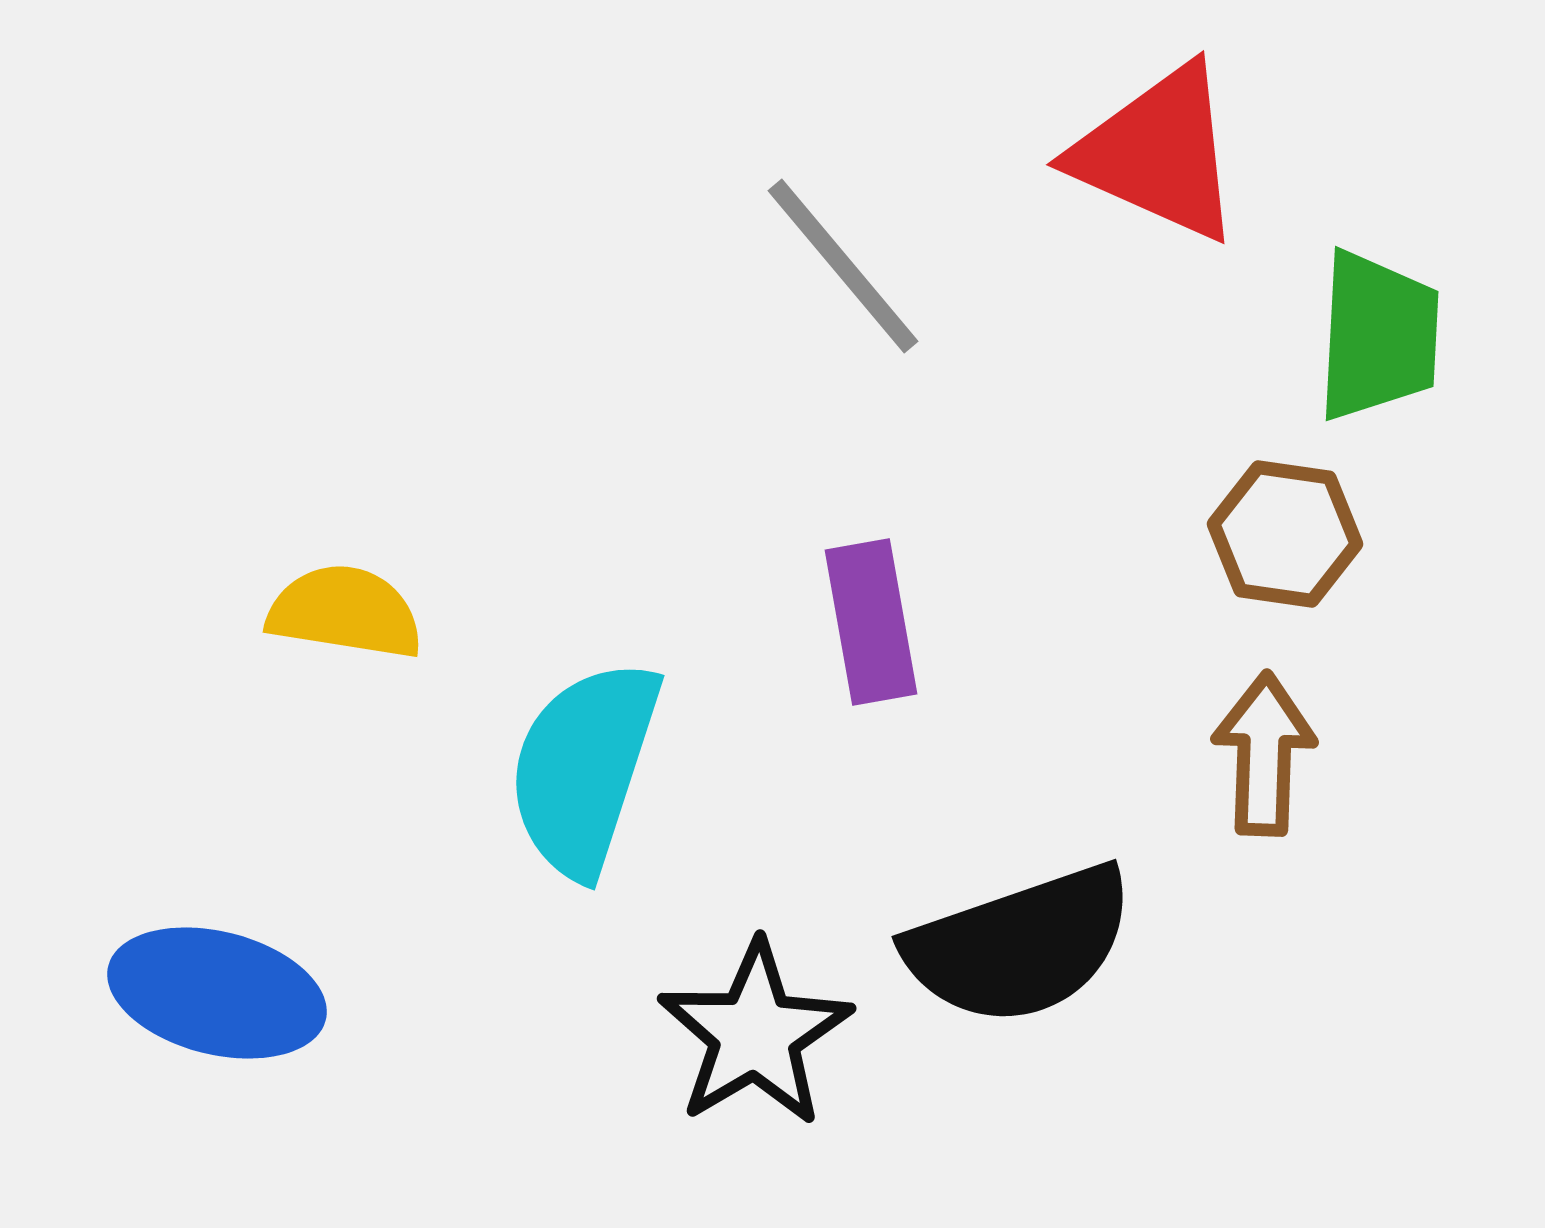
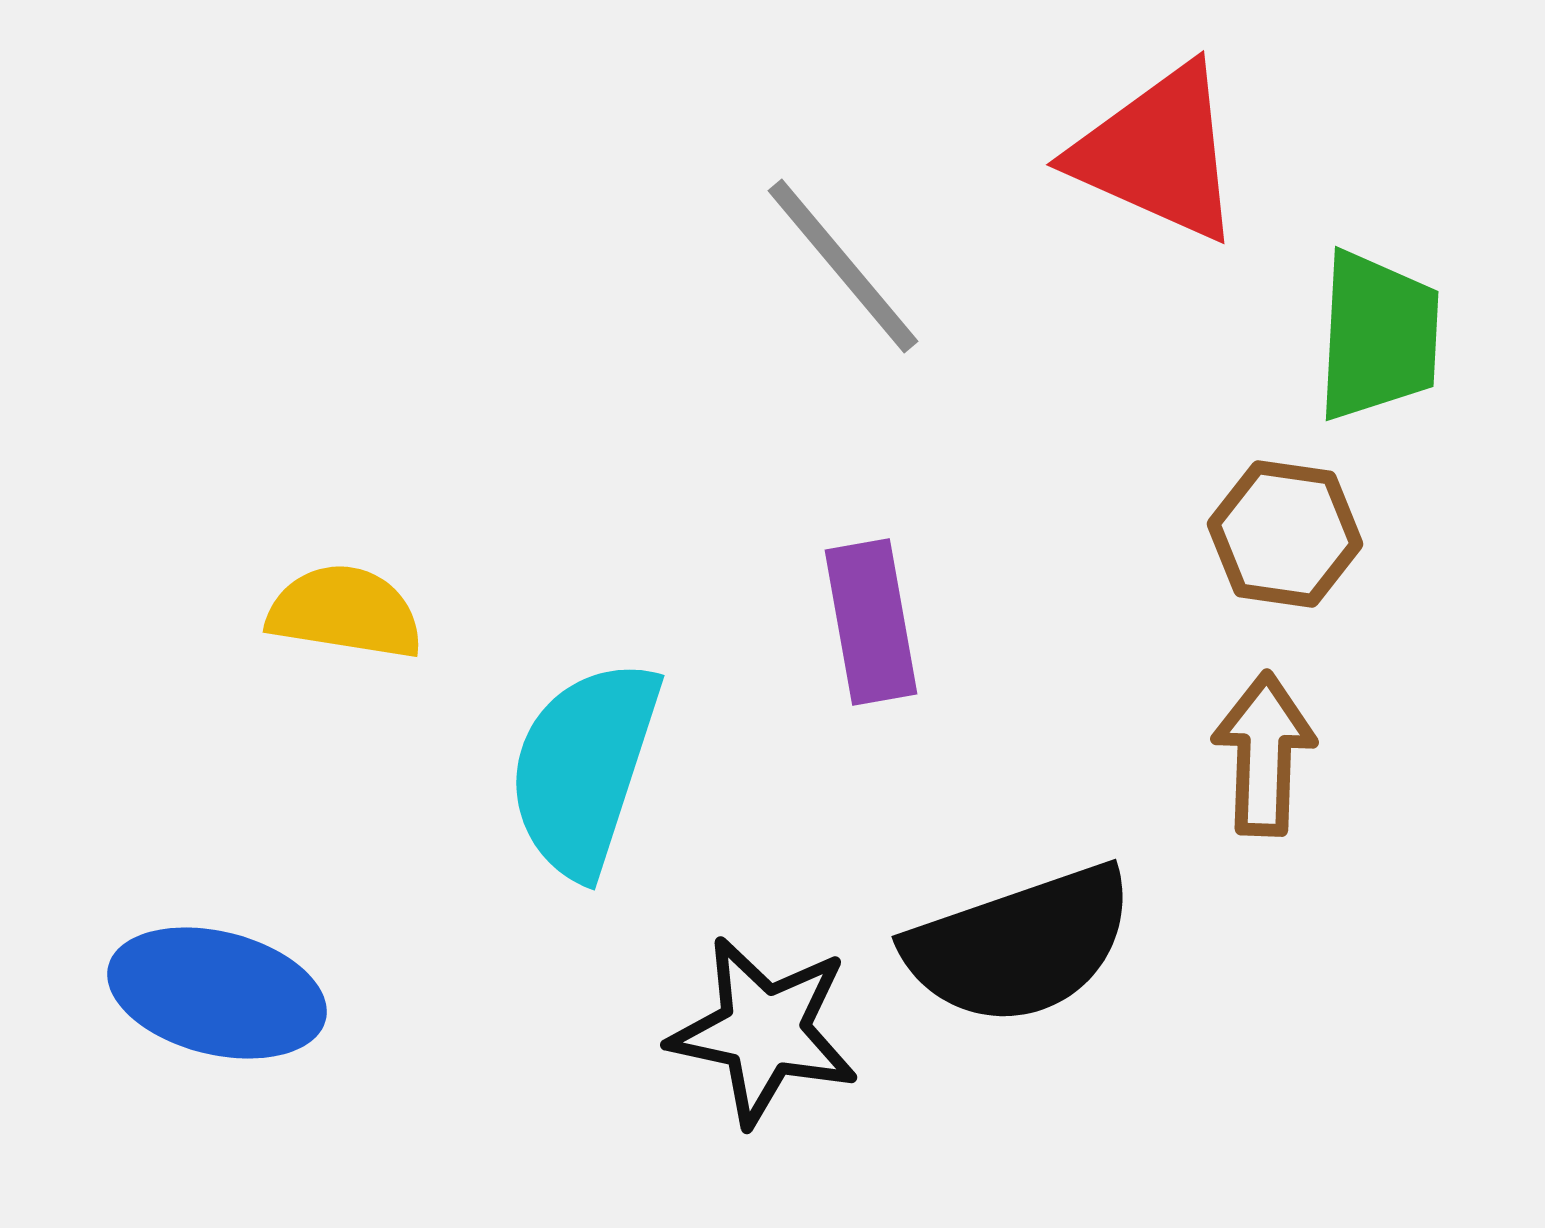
black star: moved 9 px right, 3 px up; rotated 29 degrees counterclockwise
